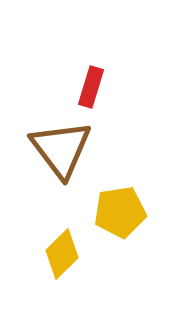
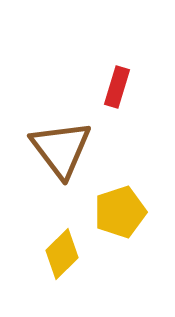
red rectangle: moved 26 px right
yellow pentagon: rotated 9 degrees counterclockwise
